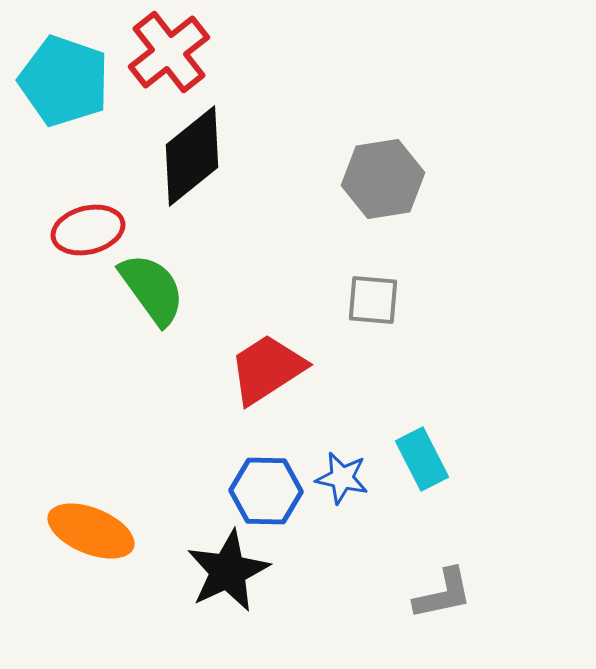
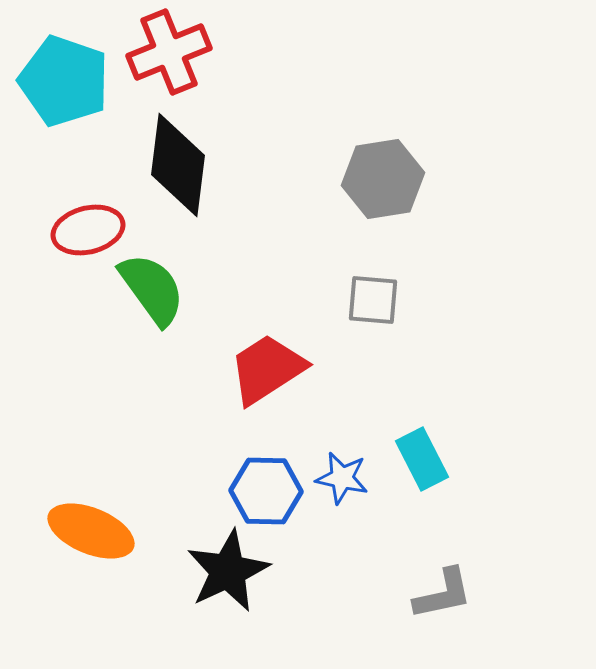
red cross: rotated 16 degrees clockwise
black diamond: moved 14 px left, 9 px down; rotated 44 degrees counterclockwise
